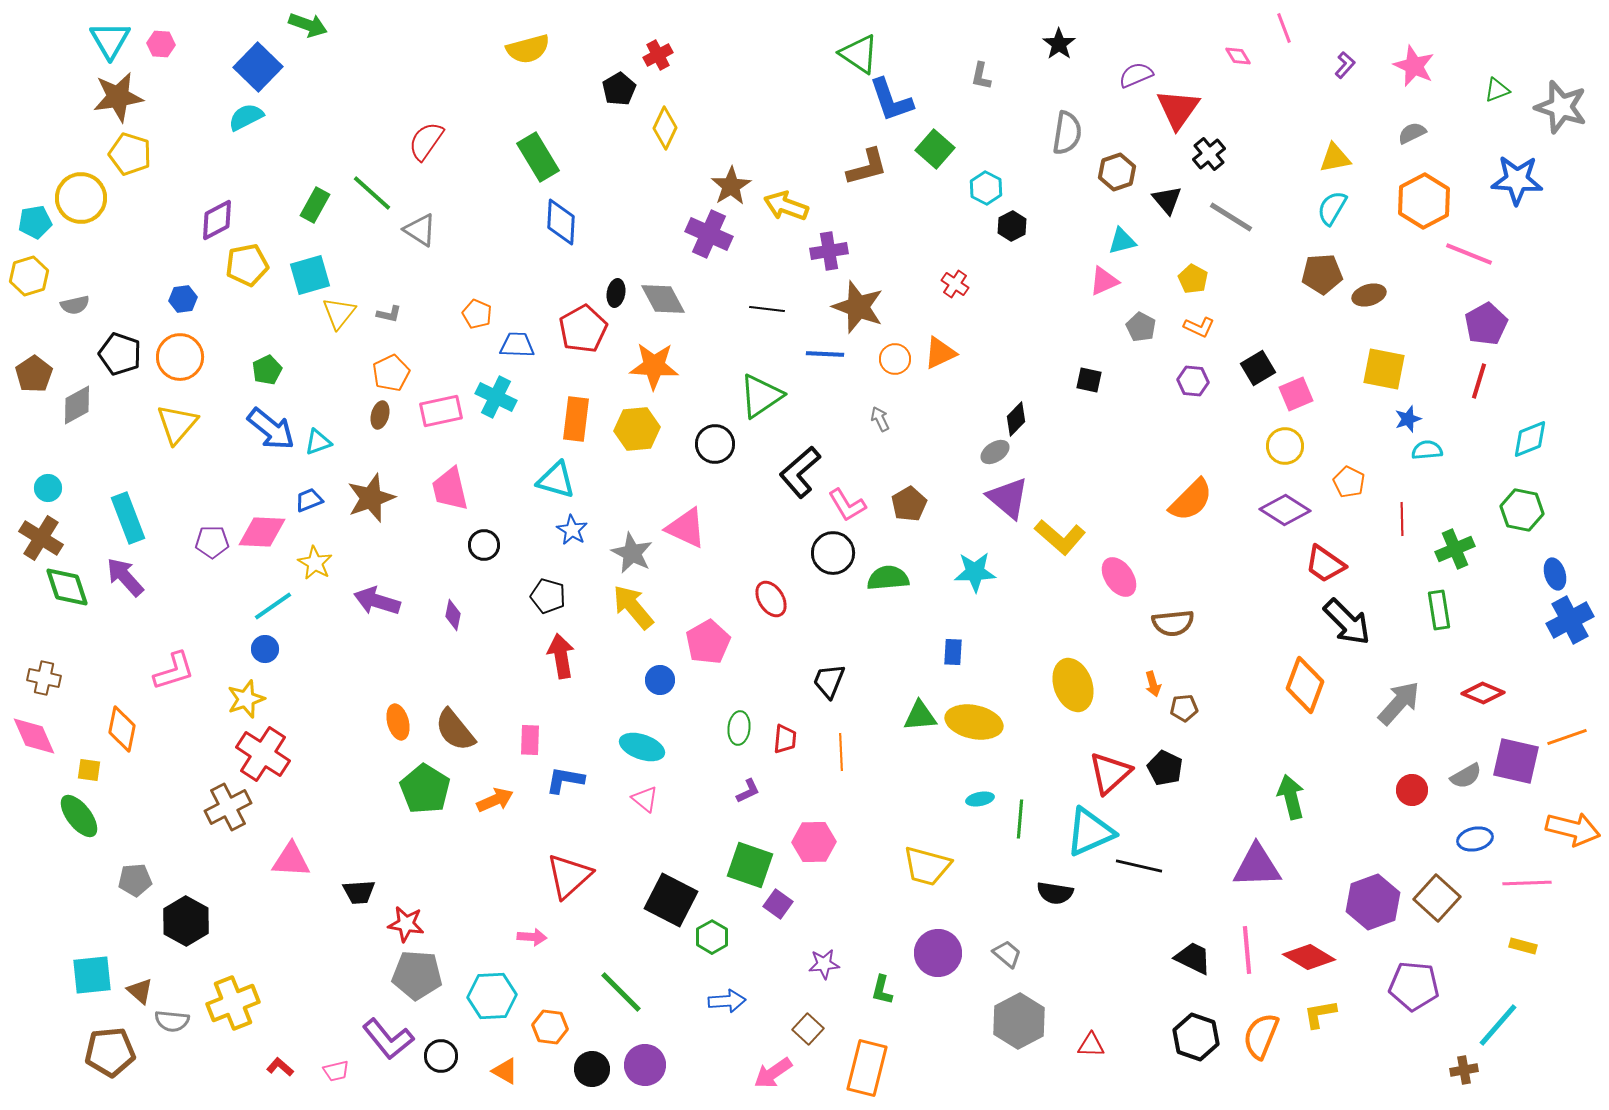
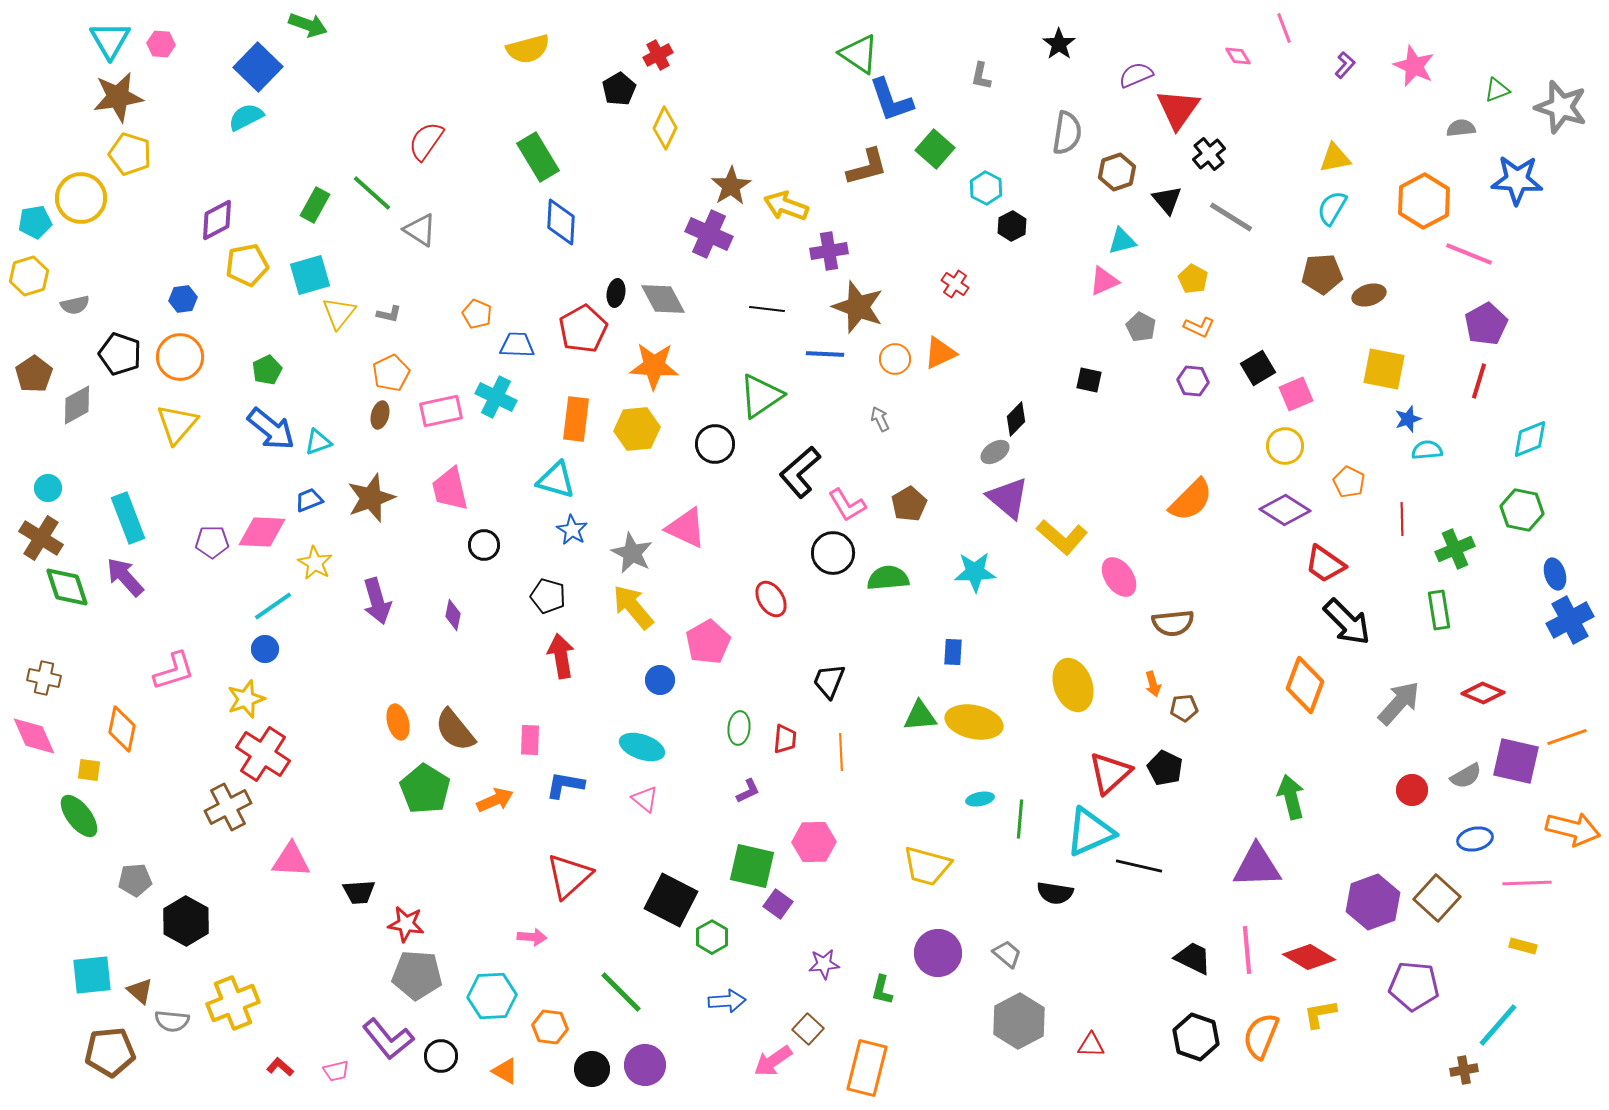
gray semicircle at (1412, 133): moved 49 px right, 5 px up; rotated 20 degrees clockwise
yellow L-shape at (1060, 537): moved 2 px right
purple arrow at (377, 601): rotated 123 degrees counterclockwise
blue L-shape at (565, 780): moved 5 px down
green square at (750, 865): moved 2 px right, 1 px down; rotated 6 degrees counterclockwise
pink arrow at (773, 1073): moved 12 px up
